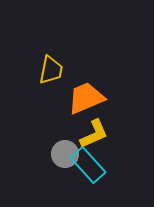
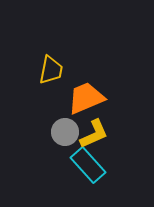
gray circle: moved 22 px up
